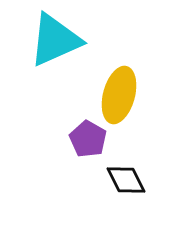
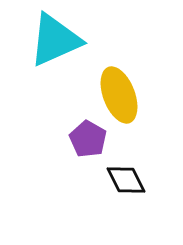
yellow ellipse: rotated 36 degrees counterclockwise
